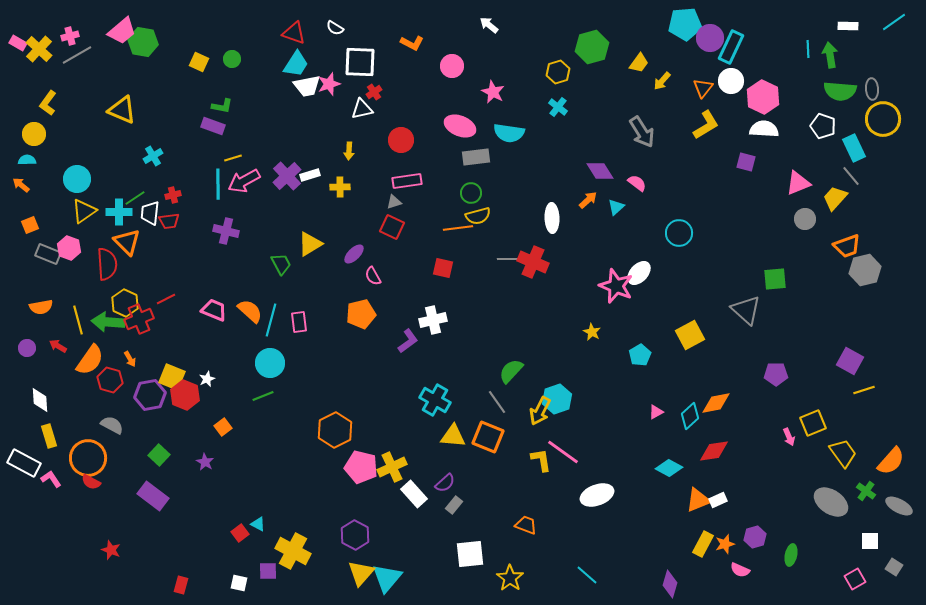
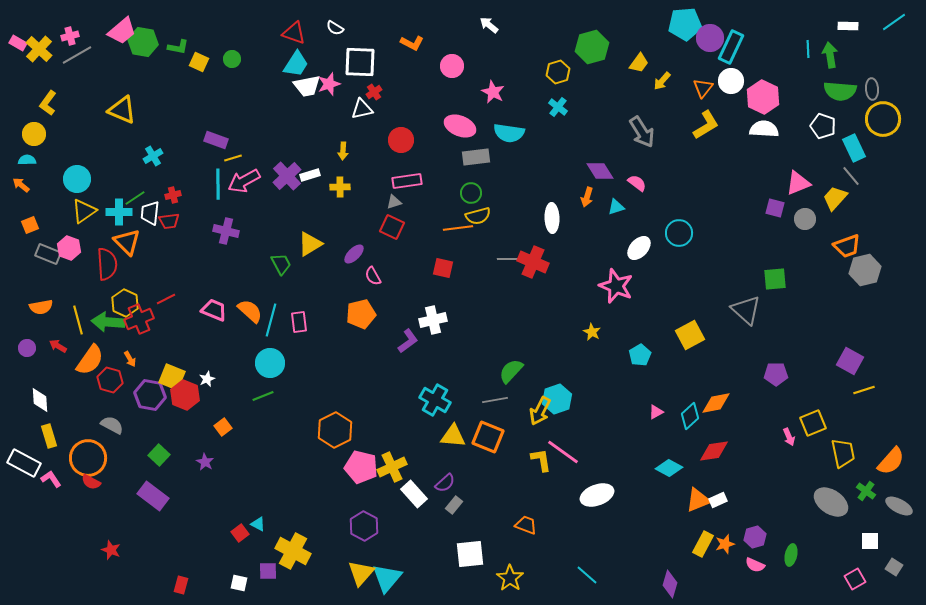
green L-shape at (222, 106): moved 44 px left, 59 px up
purple rectangle at (213, 126): moved 3 px right, 14 px down
yellow arrow at (349, 151): moved 6 px left
purple square at (746, 162): moved 29 px right, 46 px down
orange arrow at (588, 200): moved 1 px left, 3 px up; rotated 150 degrees clockwise
cyan triangle at (616, 207): rotated 24 degrees clockwise
white ellipse at (639, 273): moved 25 px up
purple hexagon at (150, 395): rotated 20 degrees clockwise
gray line at (497, 402): moved 2 px left, 2 px up; rotated 65 degrees counterclockwise
yellow trapezoid at (843, 453): rotated 24 degrees clockwise
purple hexagon at (355, 535): moved 9 px right, 9 px up
pink semicircle at (740, 570): moved 15 px right, 5 px up
